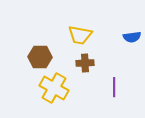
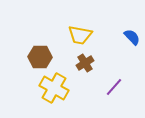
blue semicircle: rotated 126 degrees counterclockwise
brown cross: rotated 30 degrees counterclockwise
purple line: rotated 42 degrees clockwise
